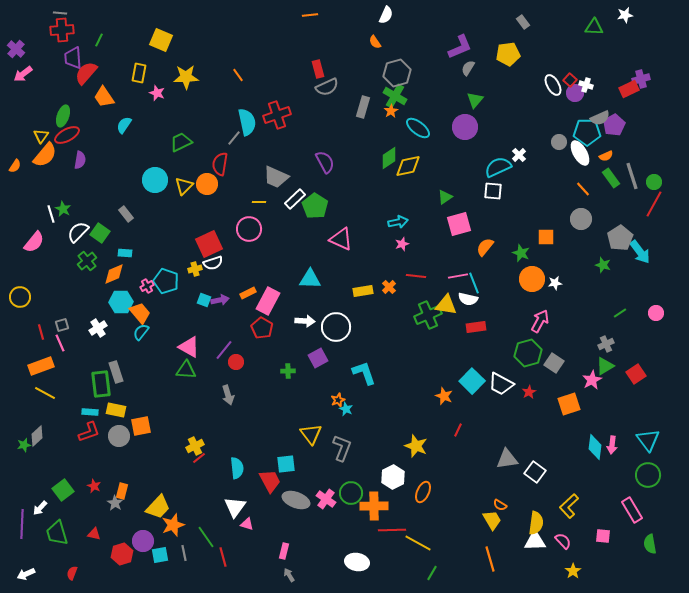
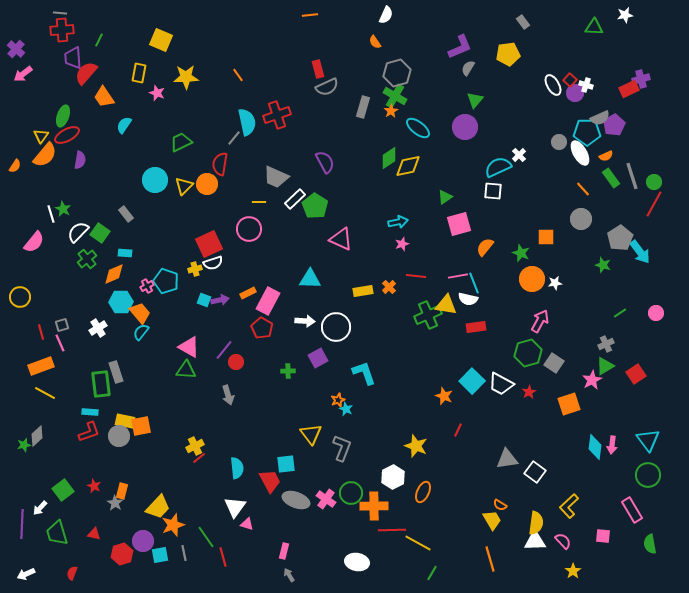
green cross at (87, 261): moved 2 px up
yellow rectangle at (116, 410): moved 9 px right, 11 px down
